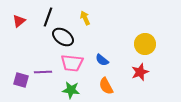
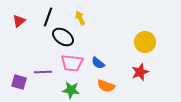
yellow arrow: moved 5 px left
yellow circle: moved 2 px up
blue semicircle: moved 4 px left, 3 px down
purple square: moved 2 px left, 2 px down
orange semicircle: rotated 42 degrees counterclockwise
